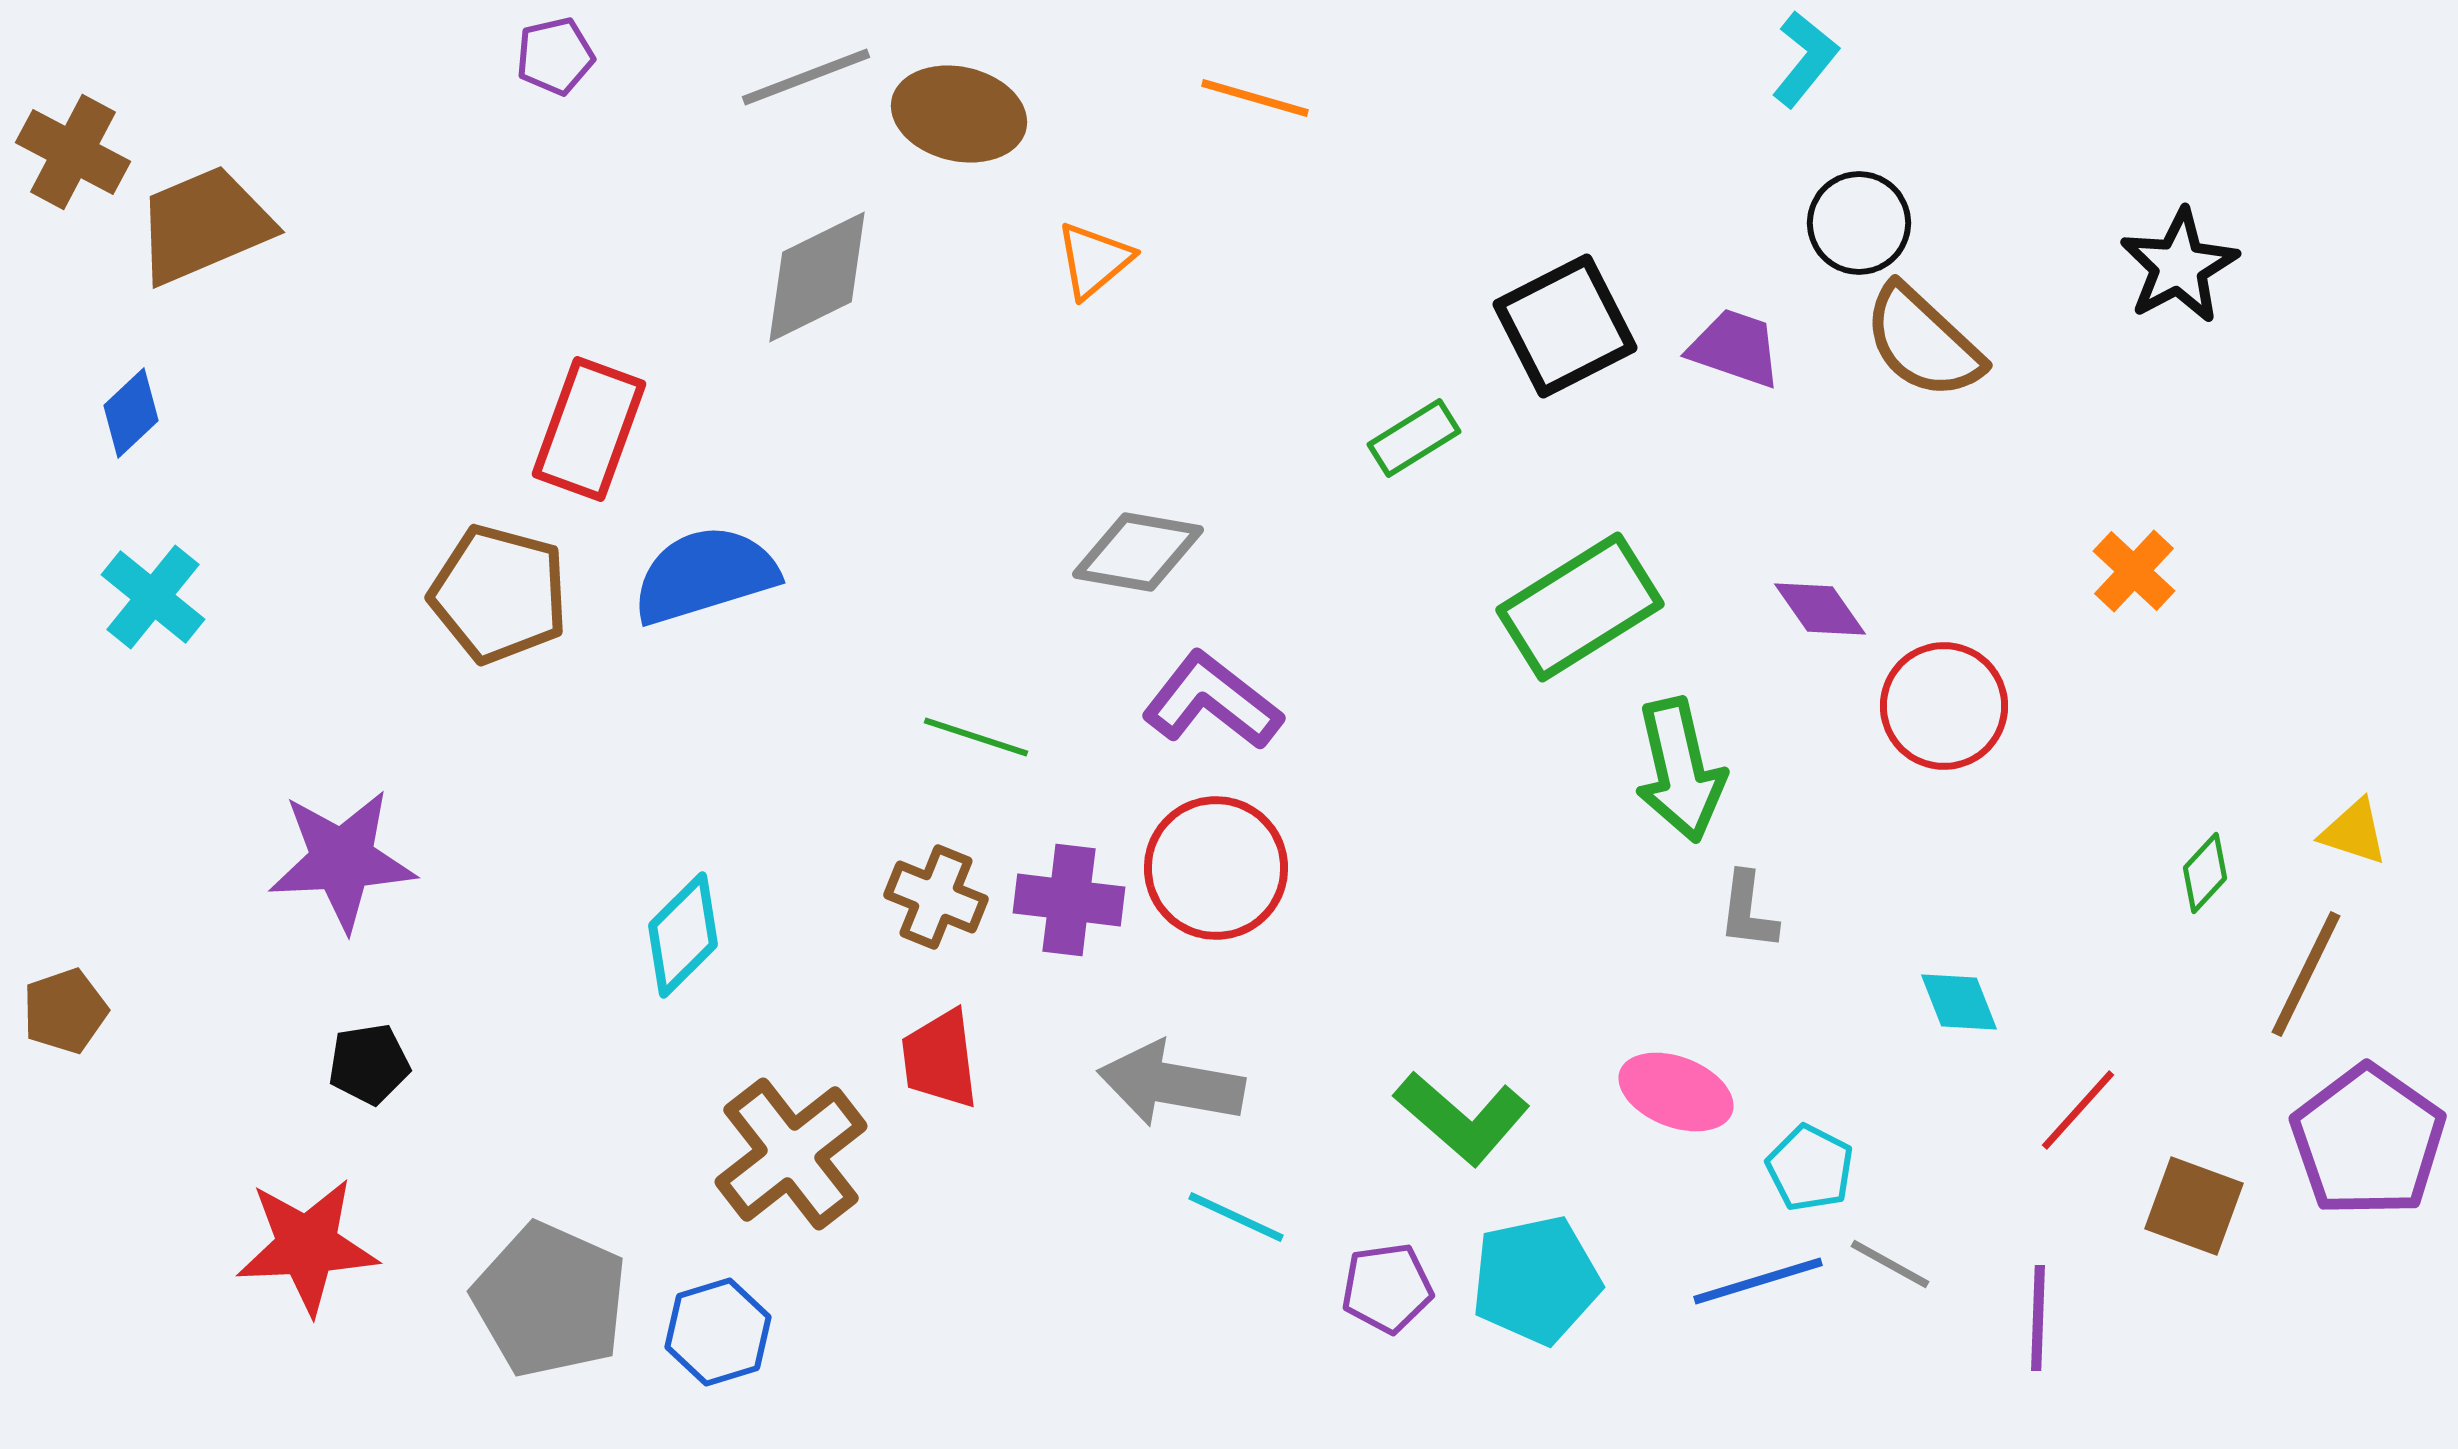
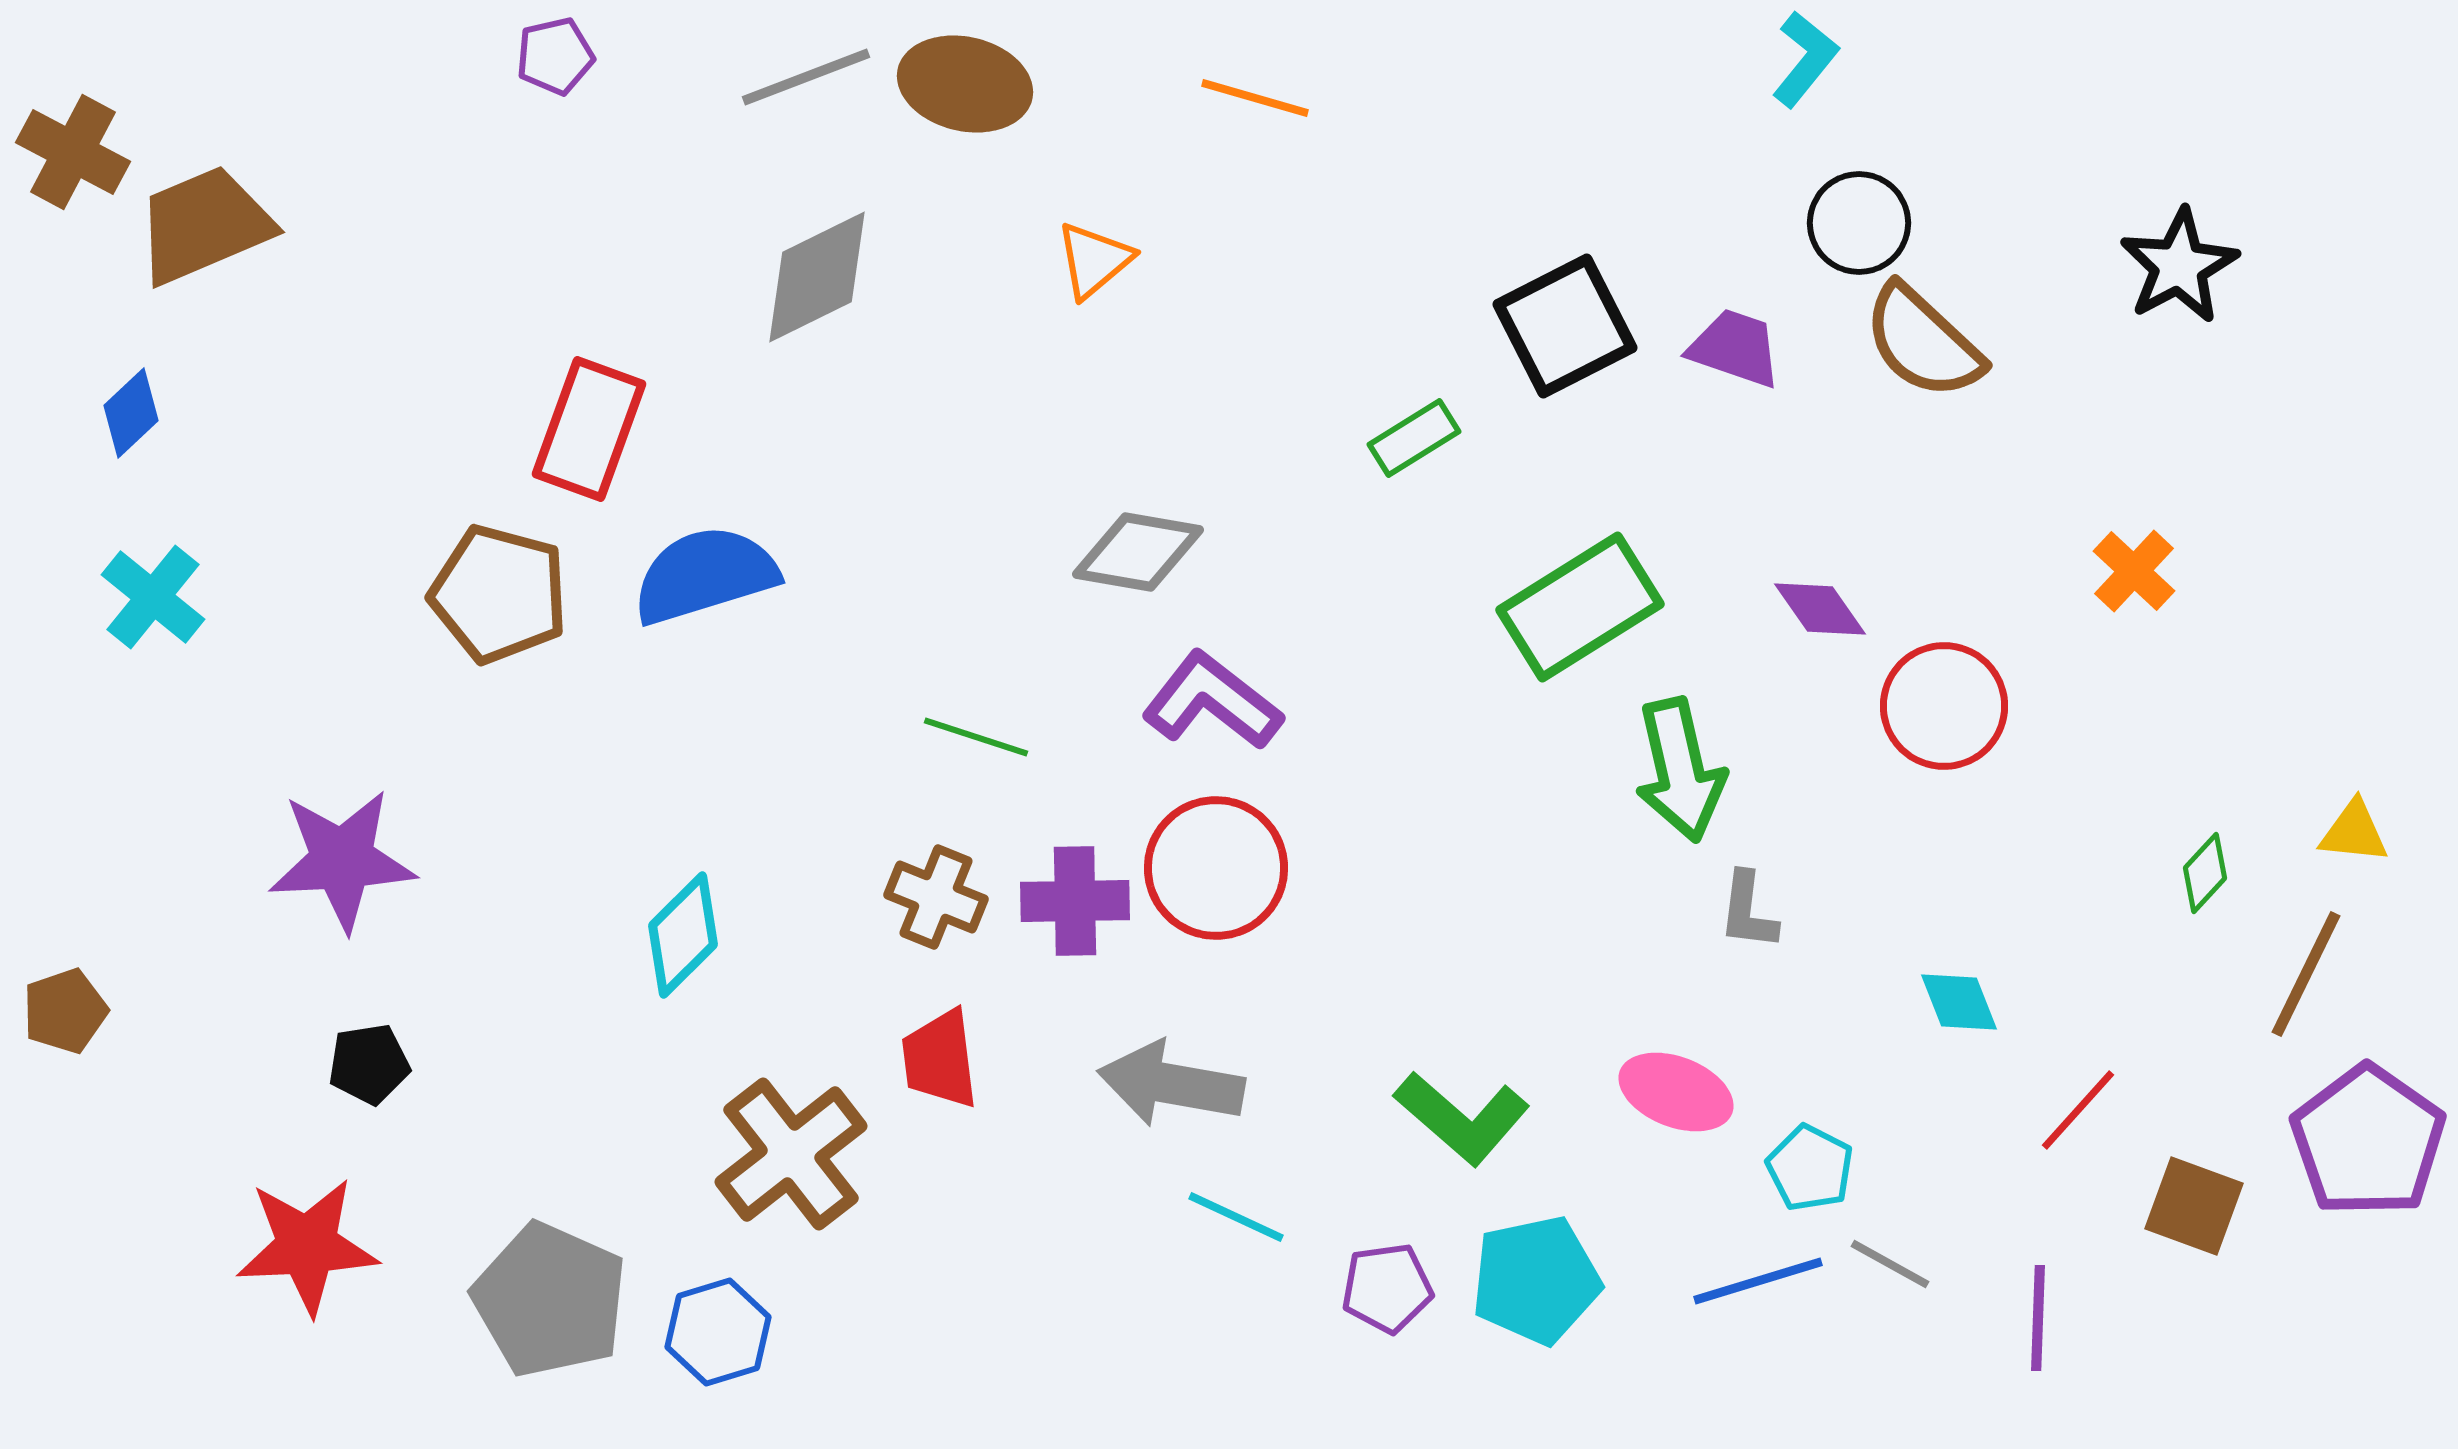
brown ellipse at (959, 114): moved 6 px right, 30 px up
yellow triangle at (2354, 832): rotated 12 degrees counterclockwise
purple cross at (1069, 900): moved 6 px right, 1 px down; rotated 8 degrees counterclockwise
